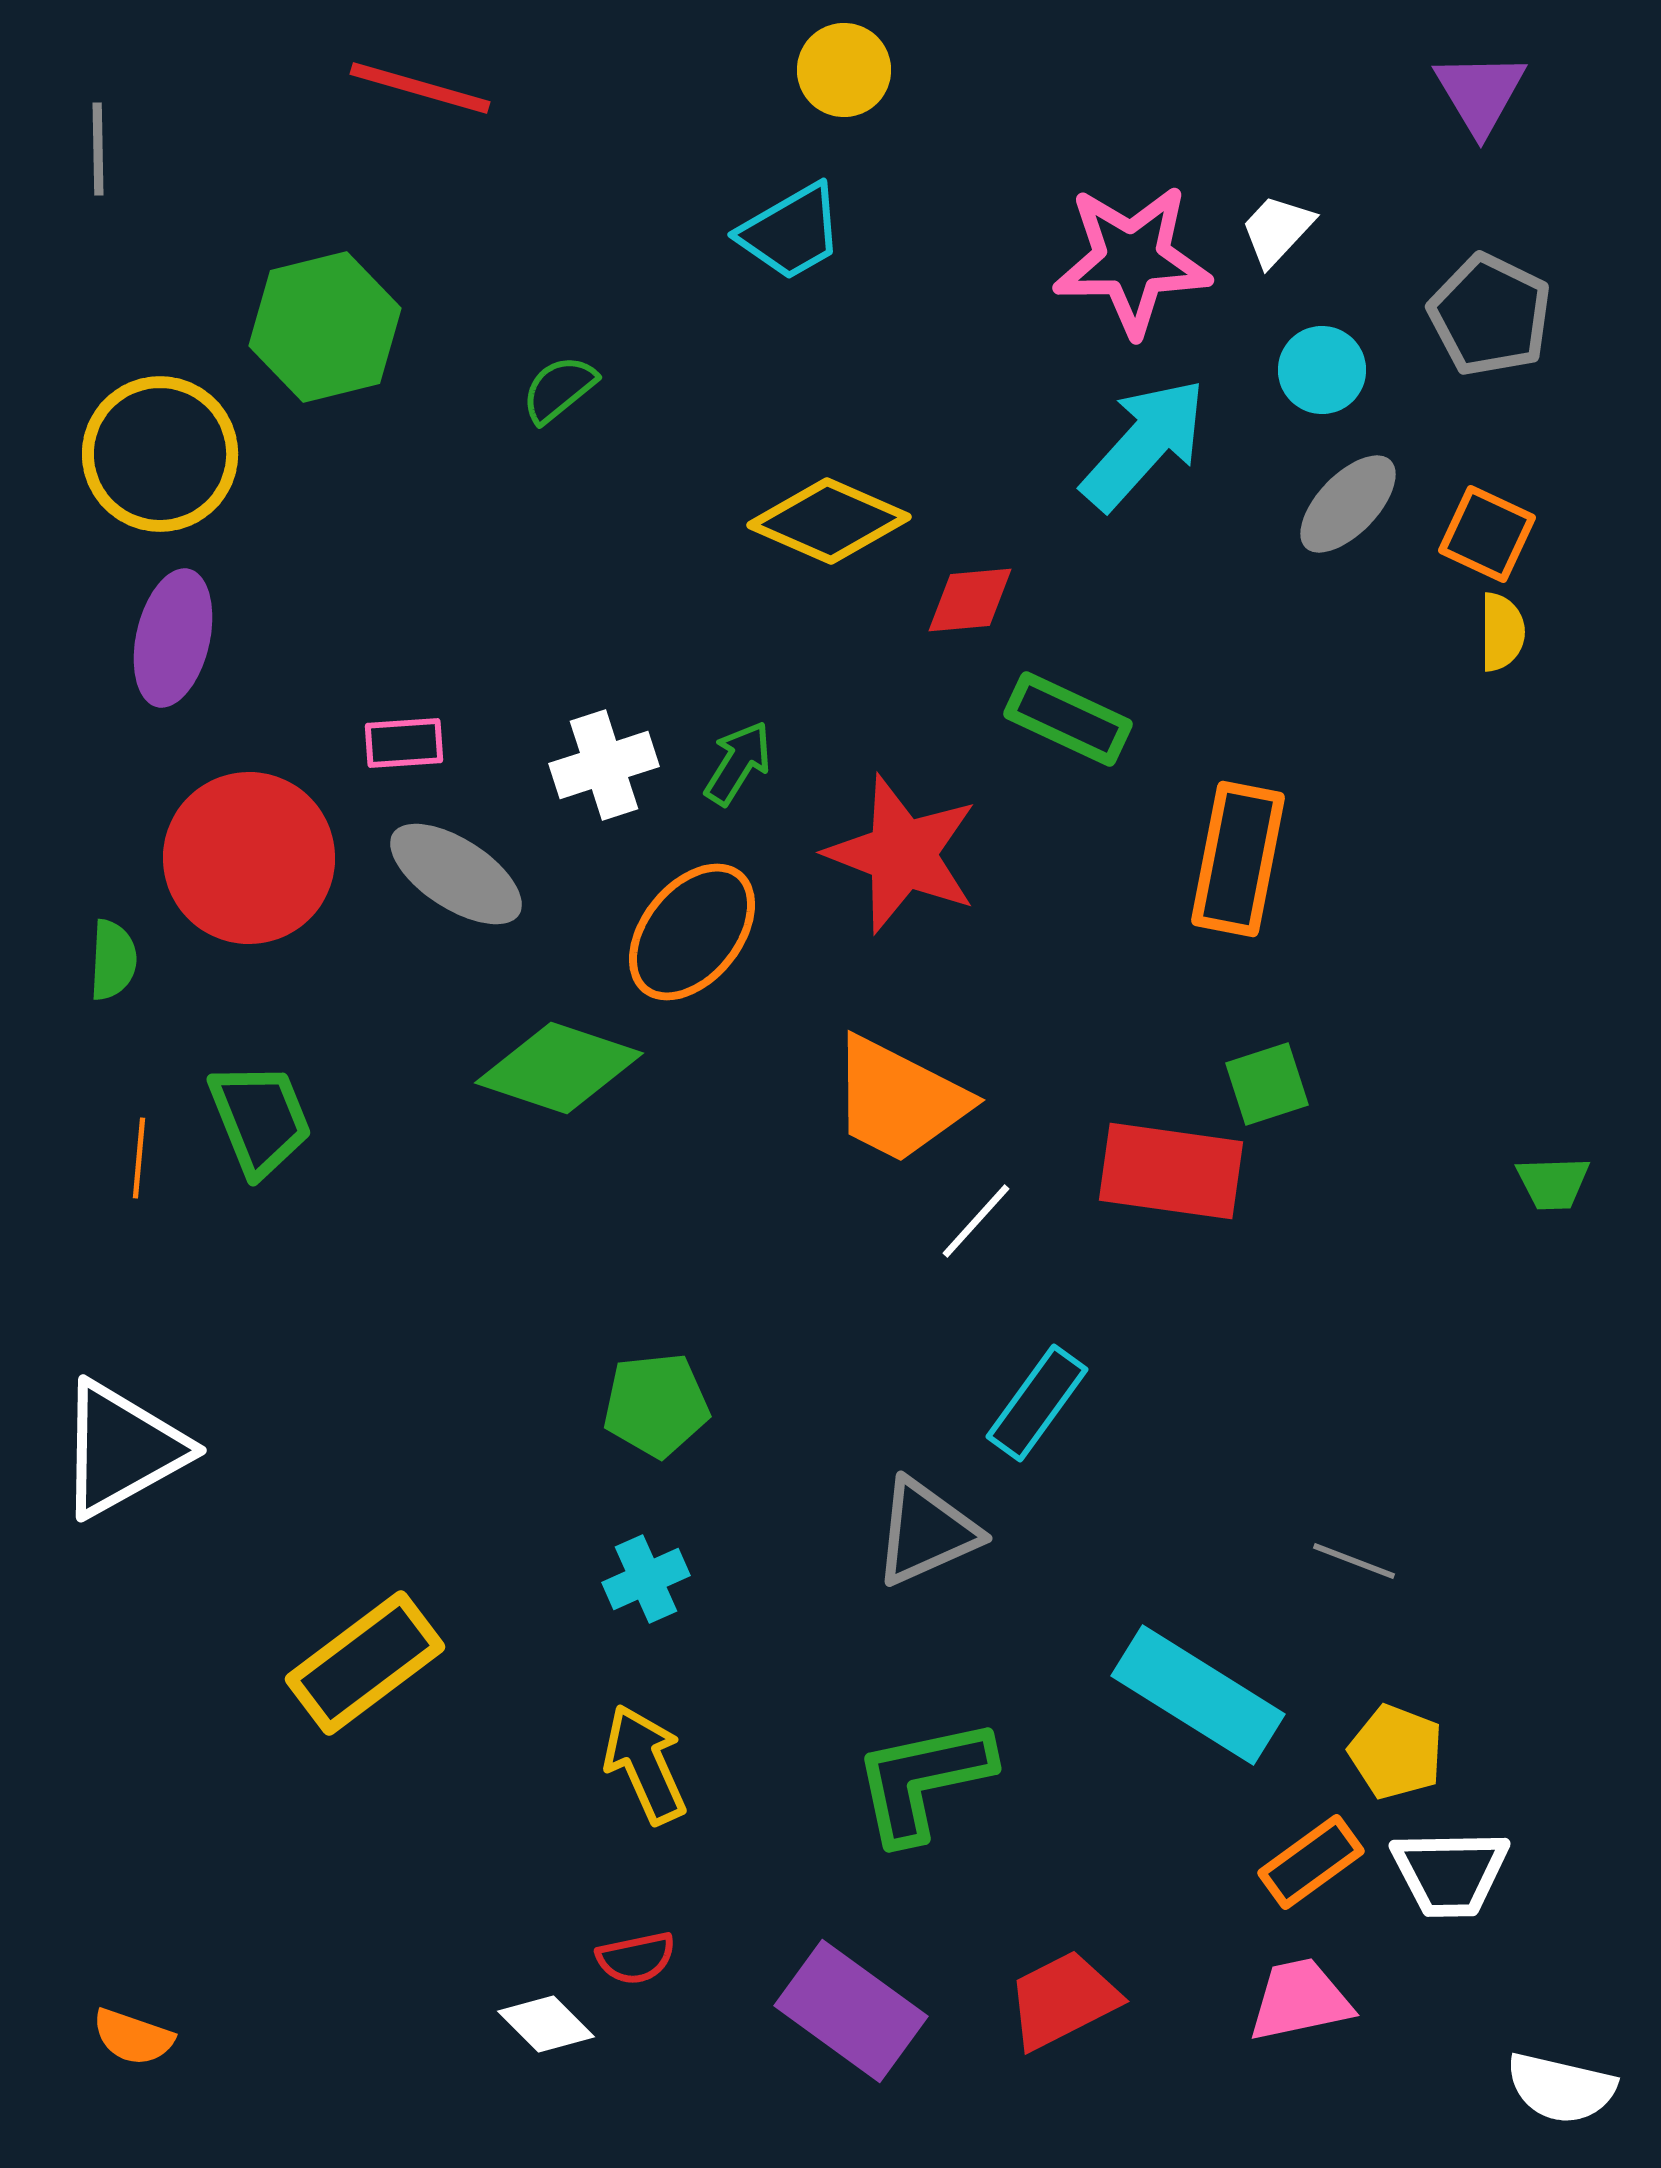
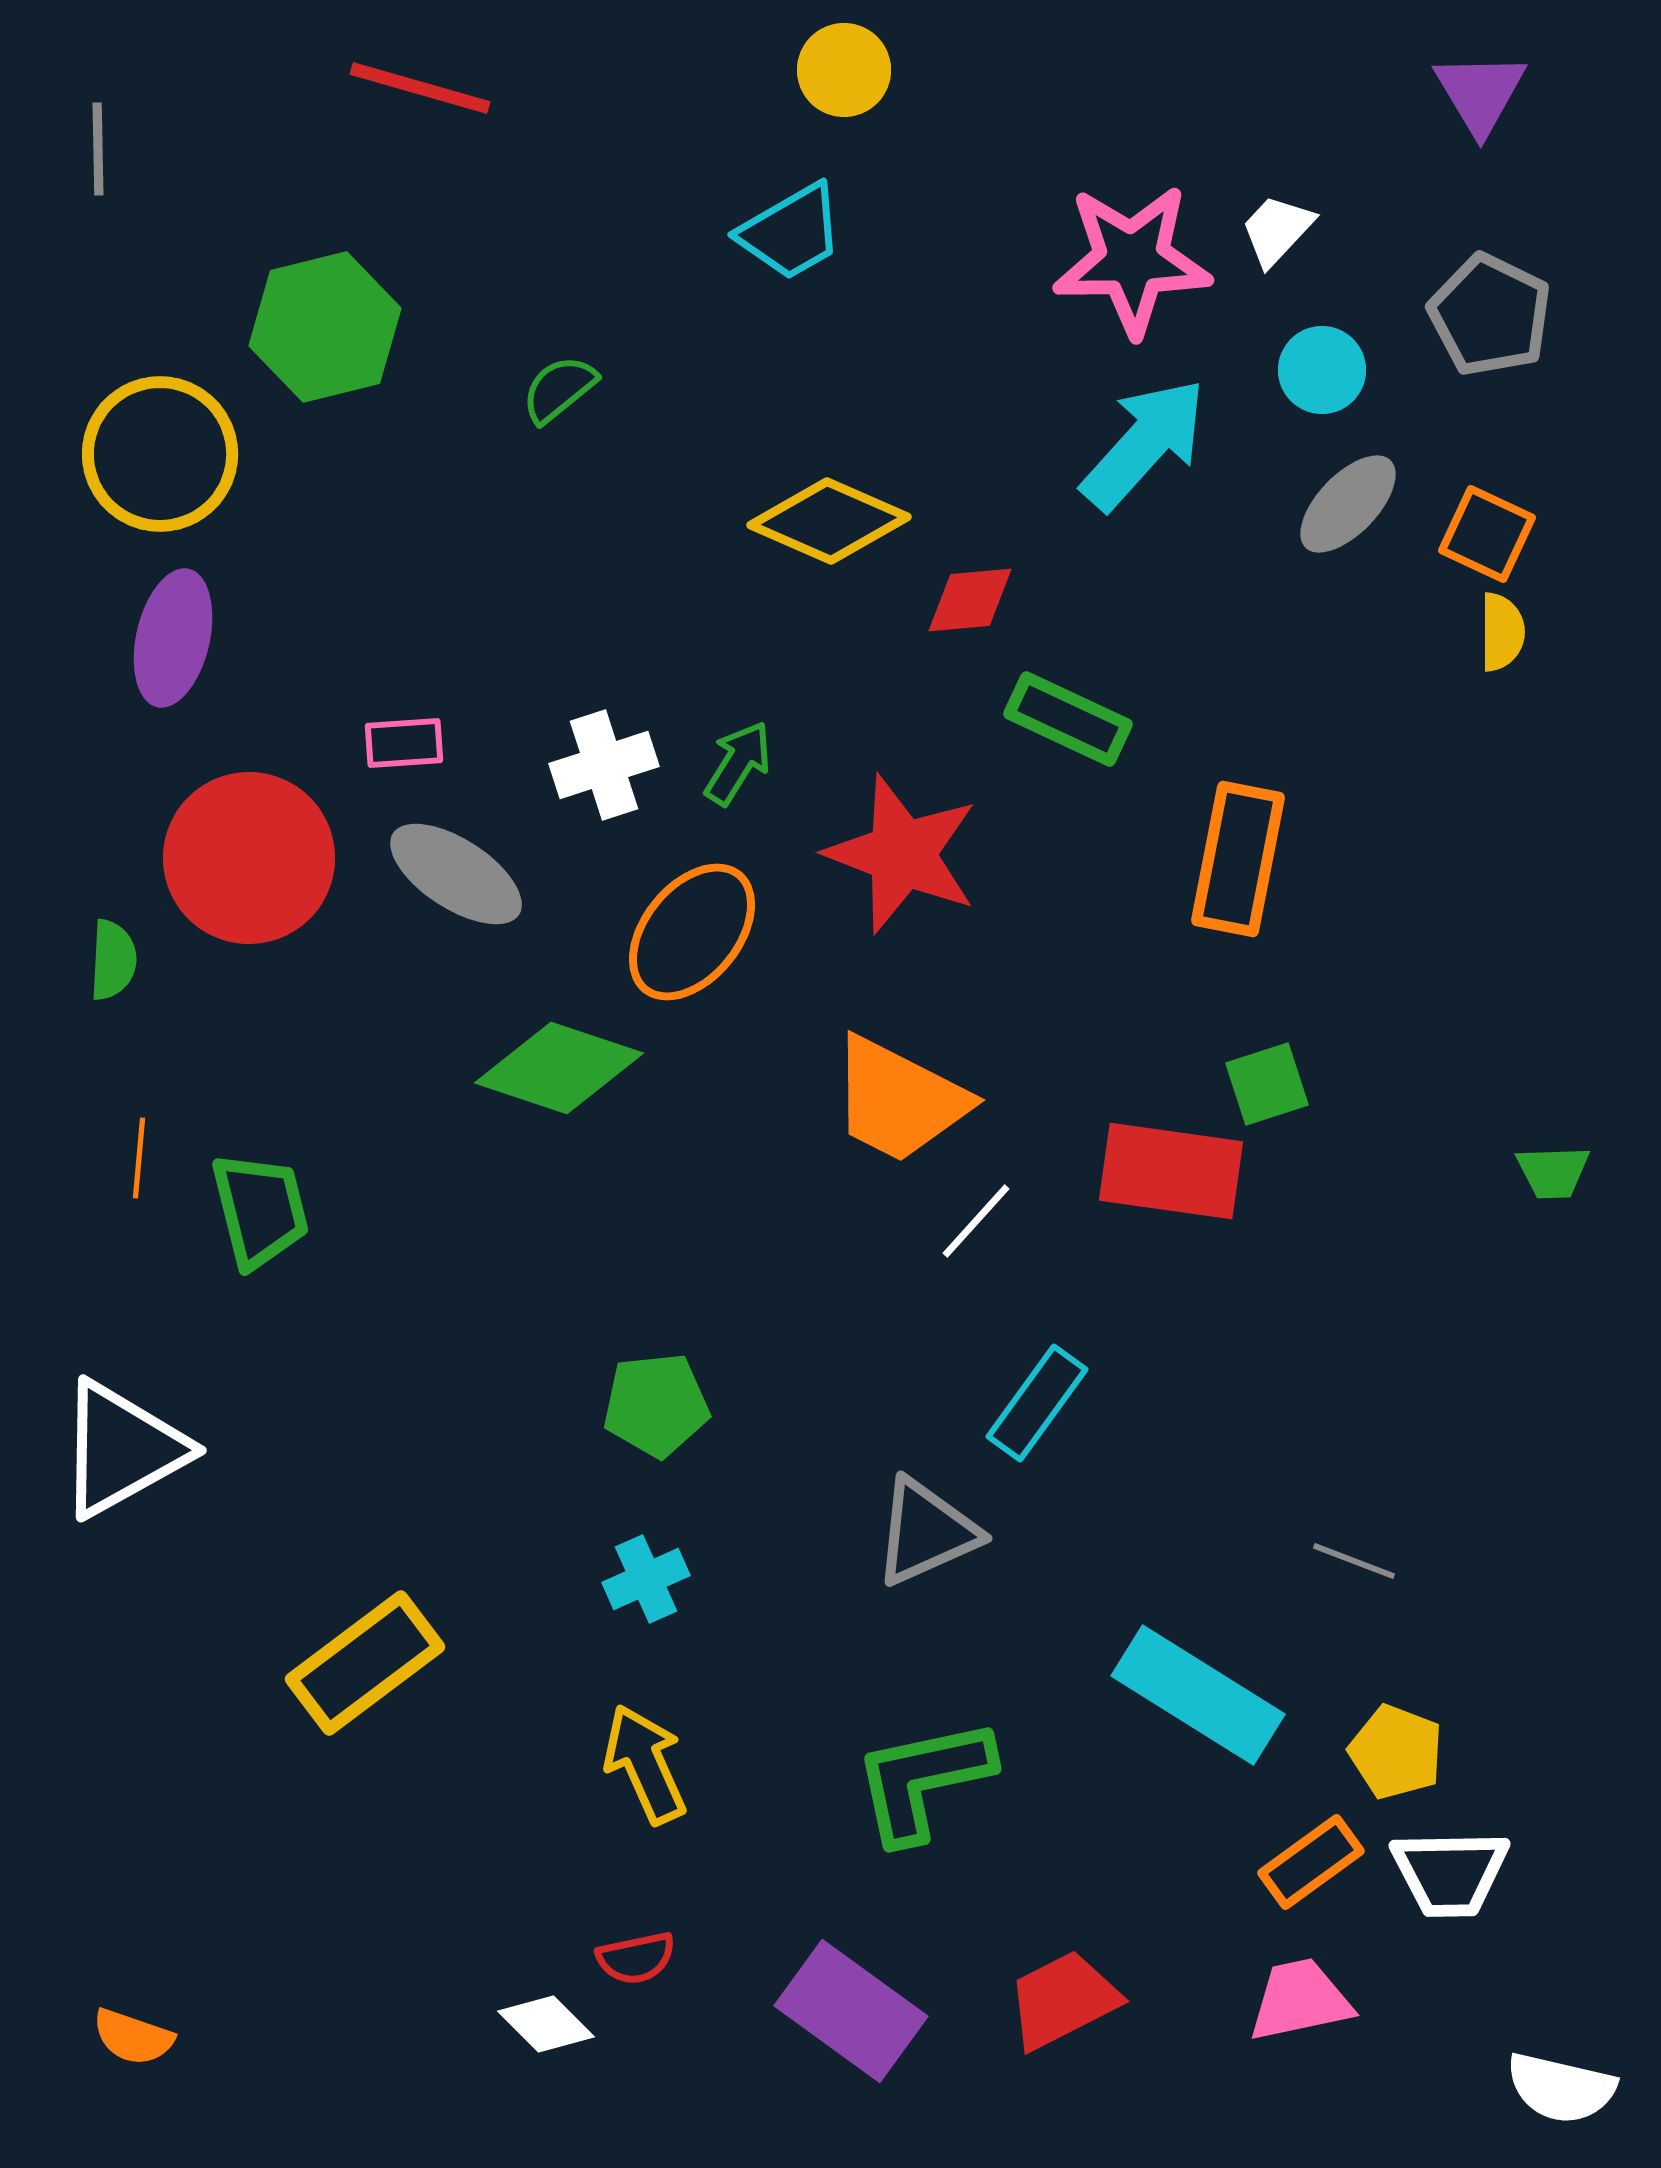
green trapezoid at (260, 1119): moved 91 px down; rotated 8 degrees clockwise
green trapezoid at (1553, 1183): moved 11 px up
